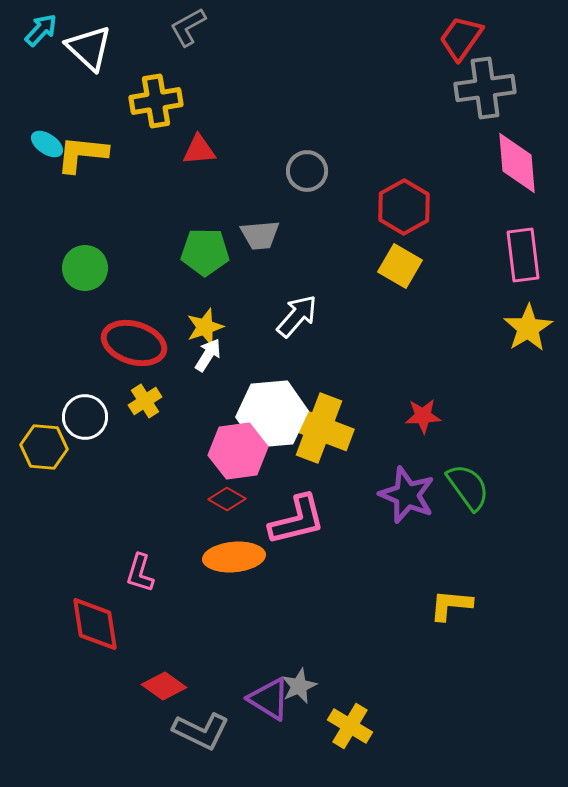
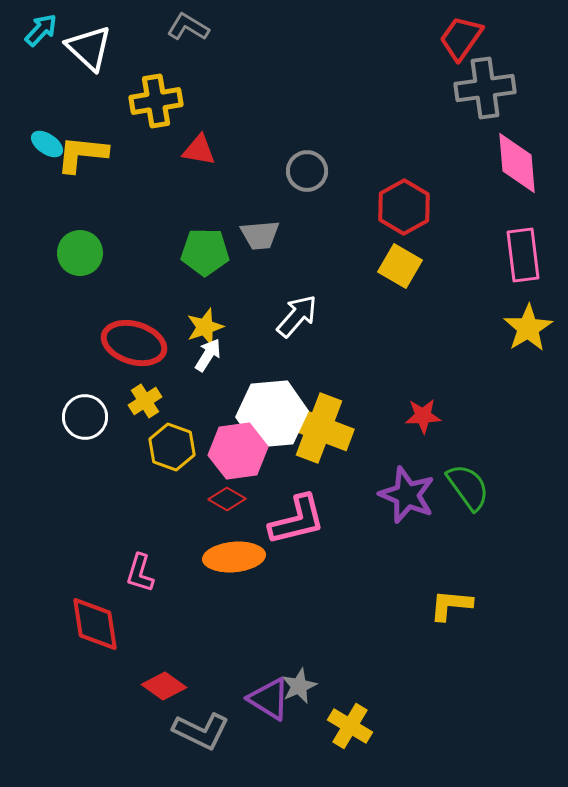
gray L-shape at (188, 27): rotated 60 degrees clockwise
red triangle at (199, 150): rotated 15 degrees clockwise
green circle at (85, 268): moved 5 px left, 15 px up
yellow hexagon at (44, 447): moved 128 px right; rotated 15 degrees clockwise
